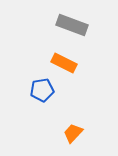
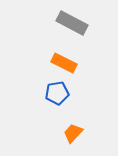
gray rectangle: moved 2 px up; rotated 8 degrees clockwise
blue pentagon: moved 15 px right, 3 px down
